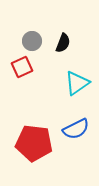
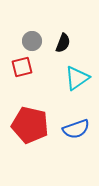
red square: rotated 10 degrees clockwise
cyan triangle: moved 5 px up
blue semicircle: rotated 8 degrees clockwise
red pentagon: moved 4 px left, 18 px up; rotated 6 degrees clockwise
